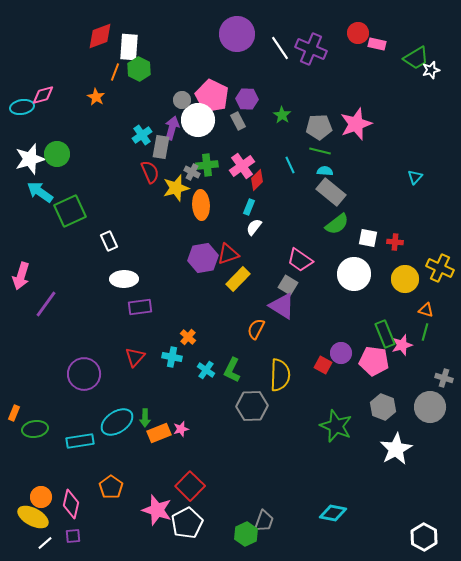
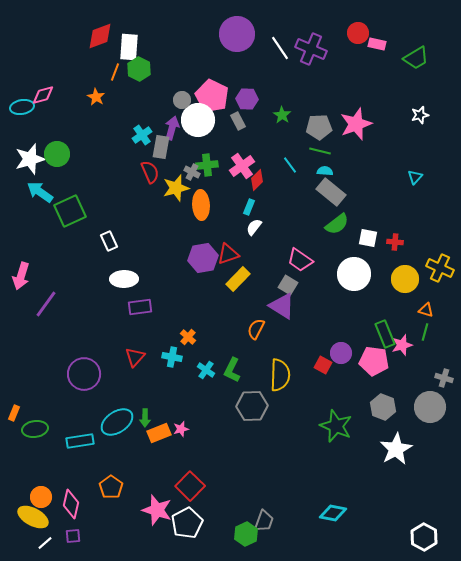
white star at (431, 70): moved 11 px left, 45 px down
cyan line at (290, 165): rotated 12 degrees counterclockwise
